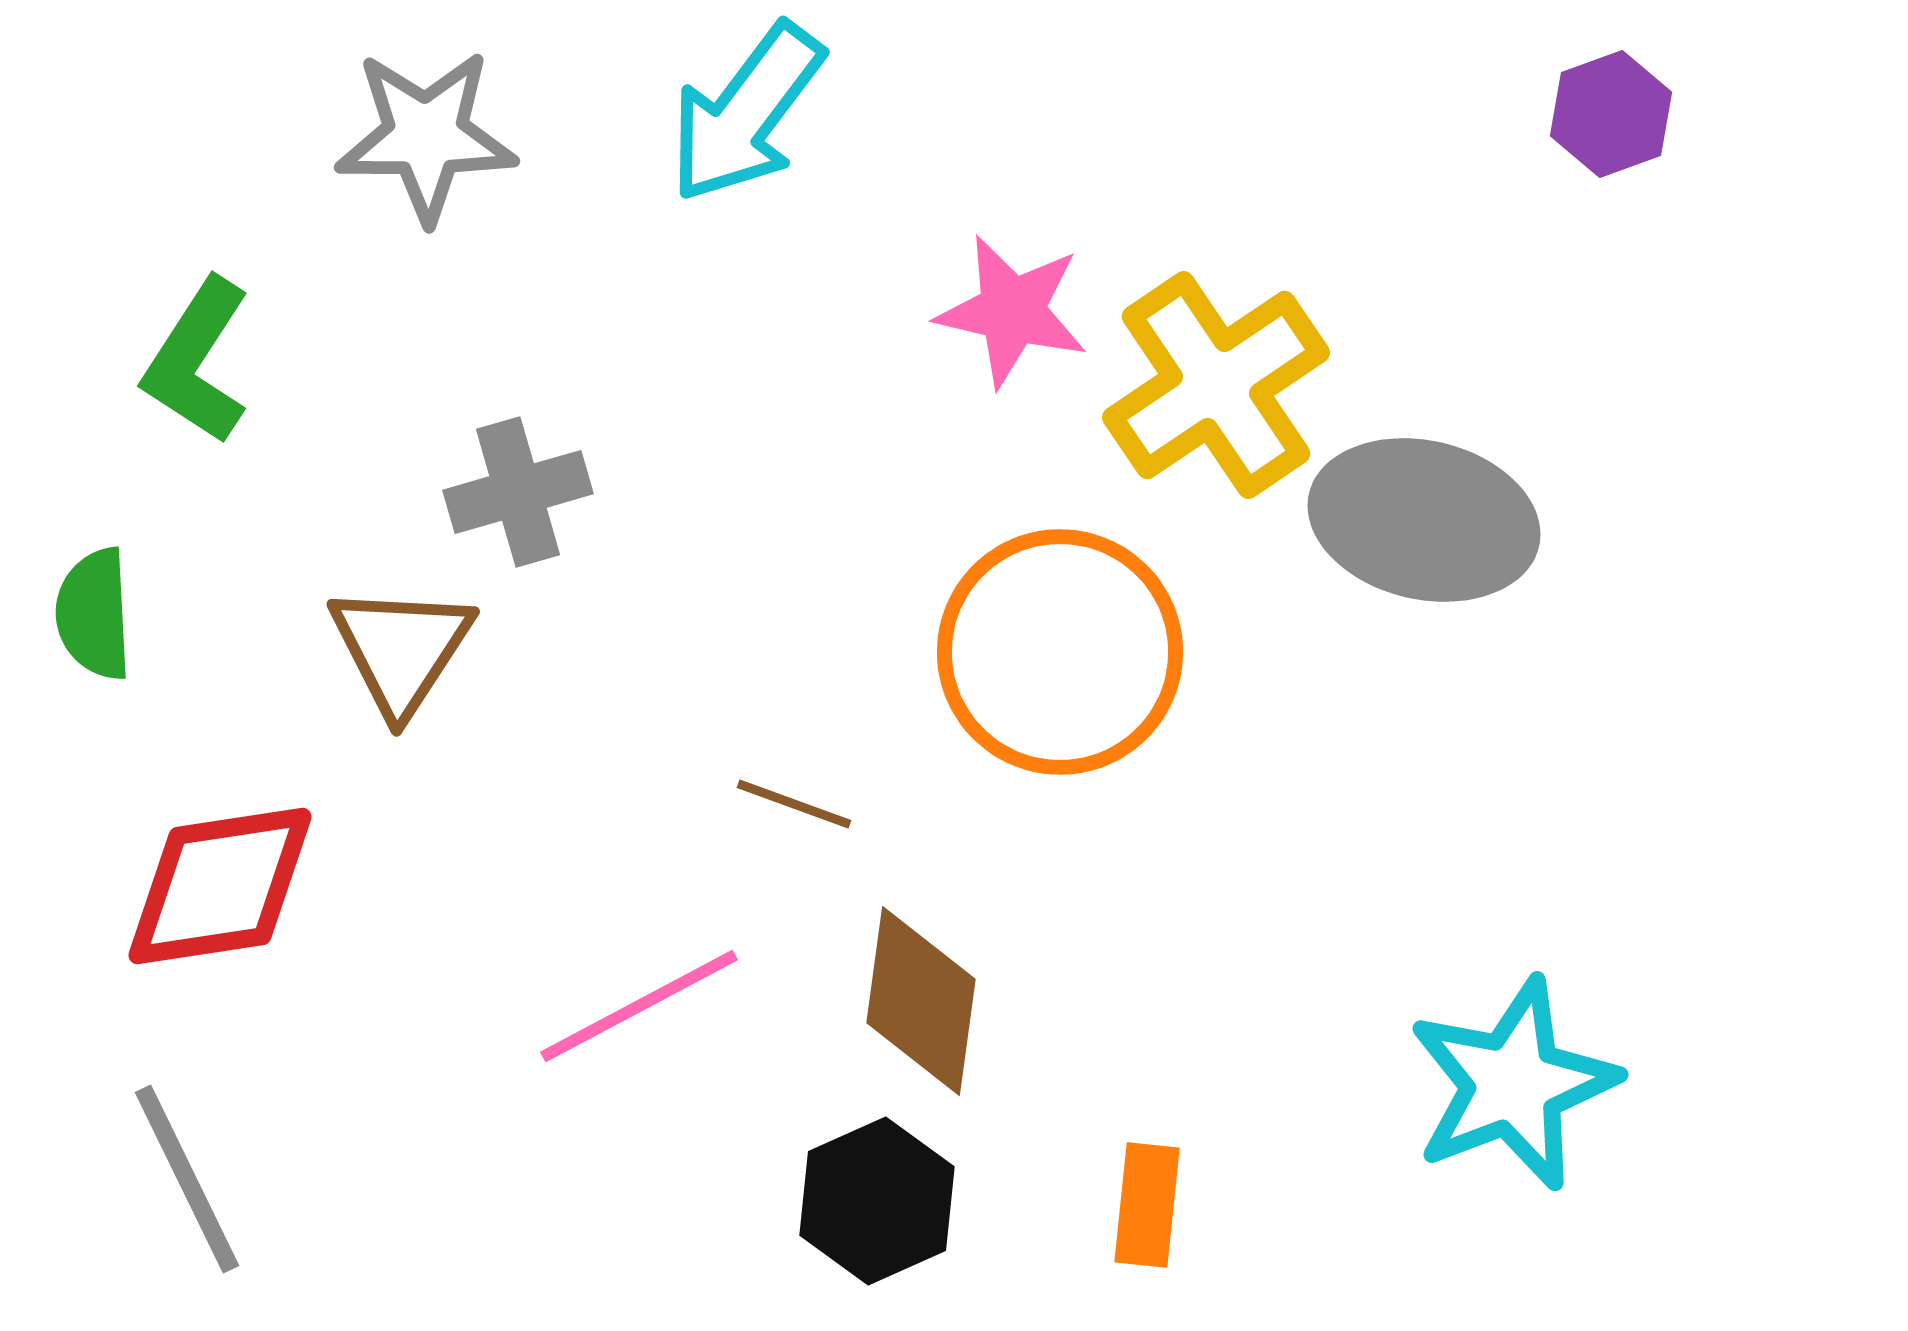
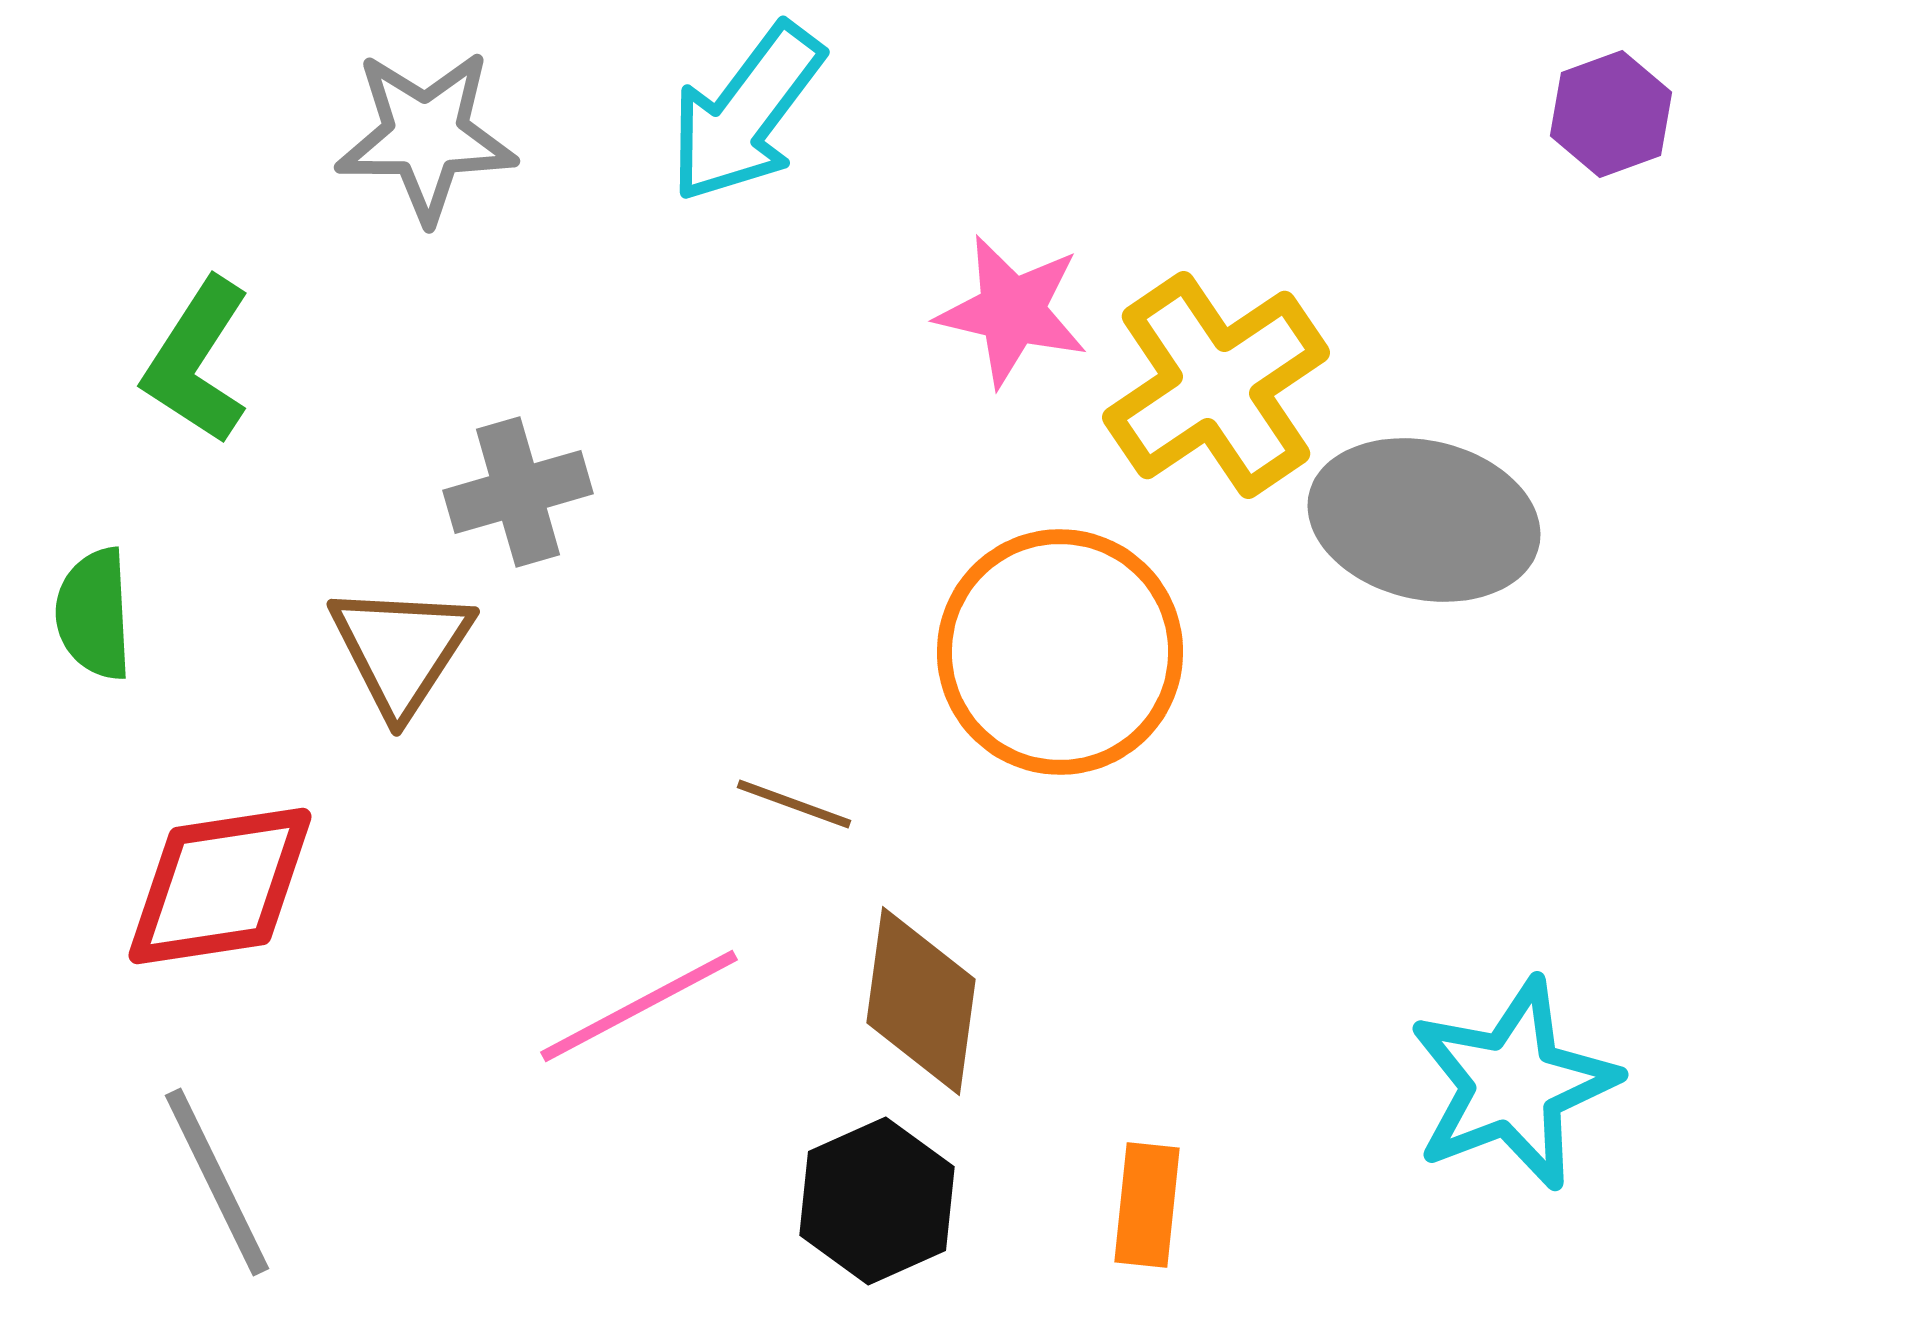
gray line: moved 30 px right, 3 px down
